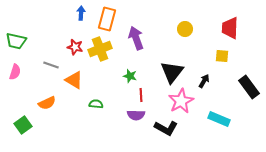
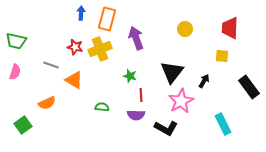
green semicircle: moved 6 px right, 3 px down
cyan rectangle: moved 4 px right, 5 px down; rotated 40 degrees clockwise
